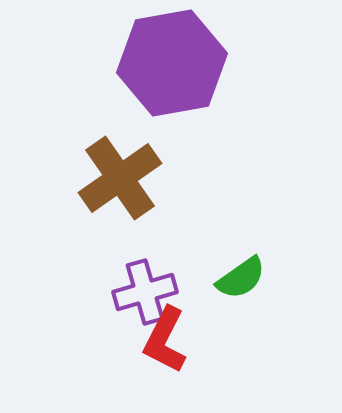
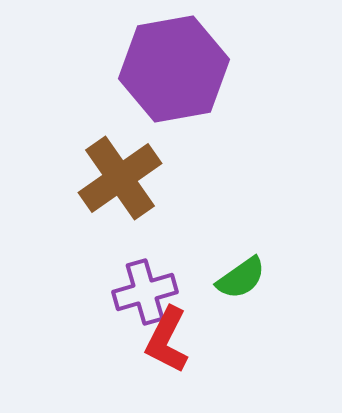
purple hexagon: moved 2 px right, 6 px down
red L-shape: moved 2 px right
